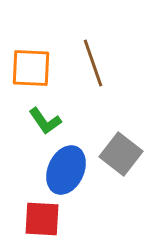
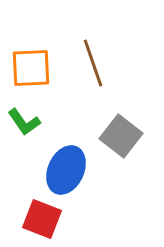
orange square: rotated 6 degrees counterclockwise
green L-shape: moved 21 px left, 1 px down
gray square: moved 18 px up
red square: rotated 18 degrees clockwise
